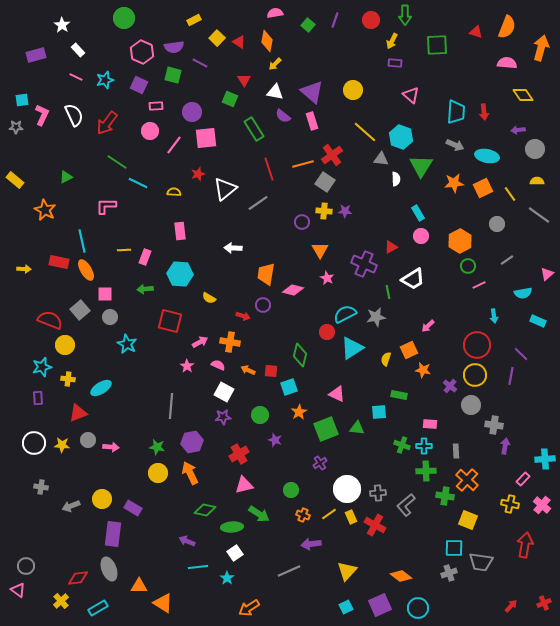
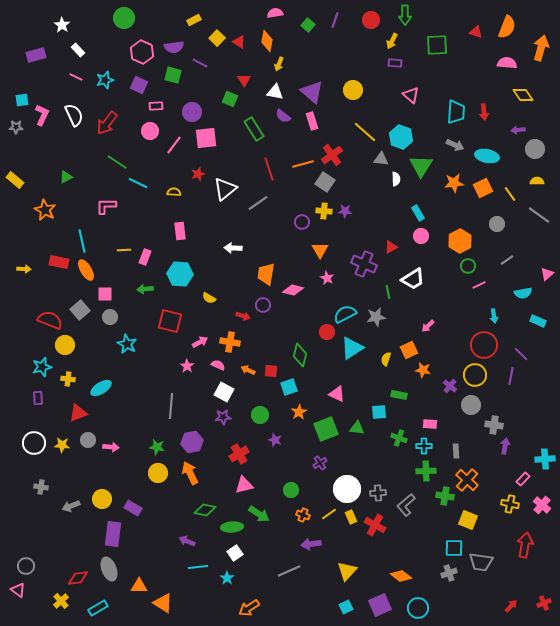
yellow arrow at (275, 64): moved 4 px right; rotated 24 degrees counterclockwise
red circle at (477, 345): moved 7 px right
green cross at (402, 445): moved 3 px left, 7 px up
